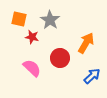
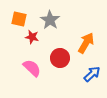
blue arrow: moved 2 px up
